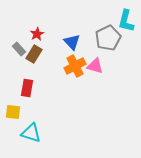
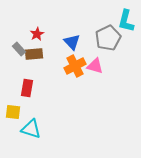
brown rectangle: rotated 54 degrees clockwise
cyan triangle: moved 4 px up
